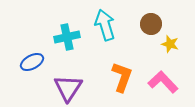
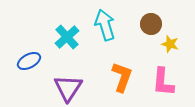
cyan cross: rotated 30 degrees counterclockwise
blue ellipse: moved 3 px left, 1 px up
pink L-shape: rotated 132 degrees counterclockwise
